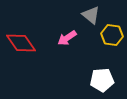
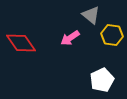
pink arrow: moved 3 px right
white pentagon: rotated 20 degrees counterclockwise
